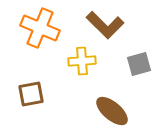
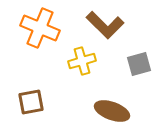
yellow cross: rotated 12 degrees counterclockwise
brown square: moved 8 px down
brown ellipse: rotated 20 degrees counterclockwise
